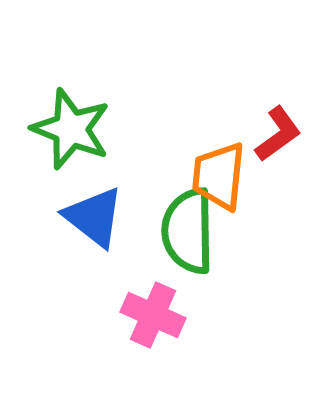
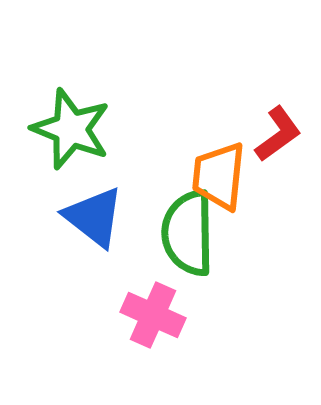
green semicircle: moved 2 px down
